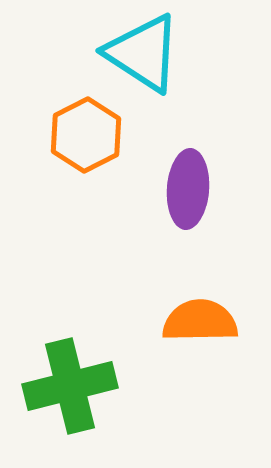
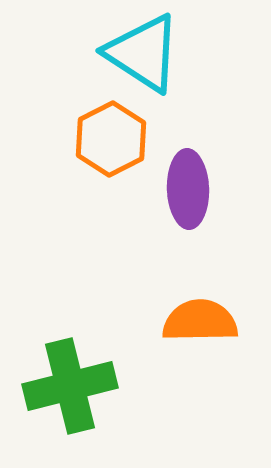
orange hexagon: moved 25 px right, 4 px down
purple ellipse: rotated 6 degrees counterclockwise
